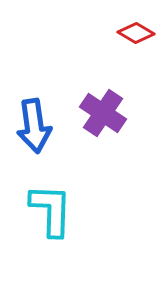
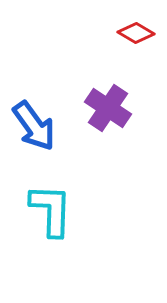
purple cross: moved 5 px right, 5 px up
blue arrow: rotated 28 degrees counterclockwise
